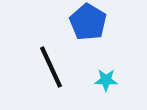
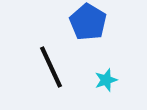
cyan star: rotated 20 degrees counterclockwise
